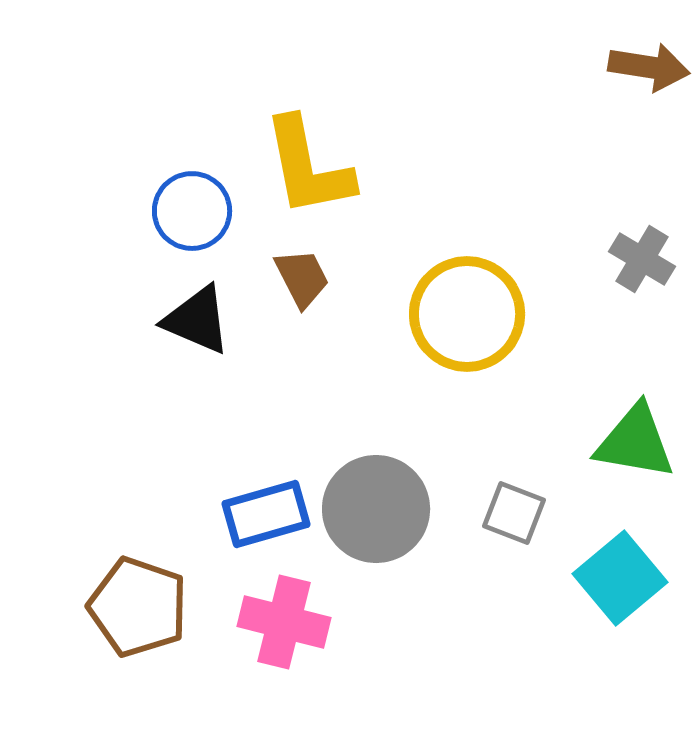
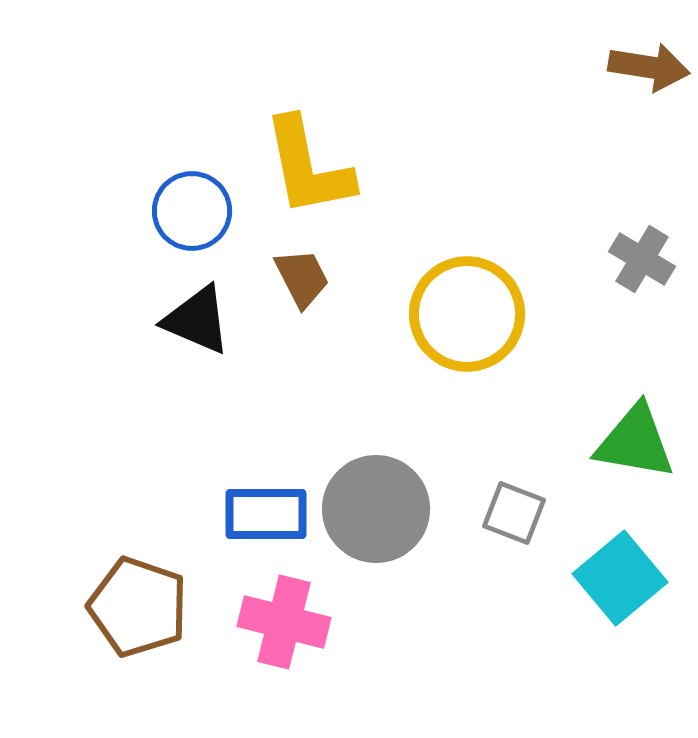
blue rectangle: rotated 16 degrees clockwise
